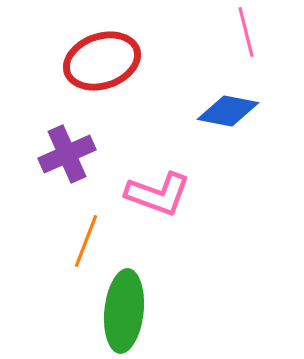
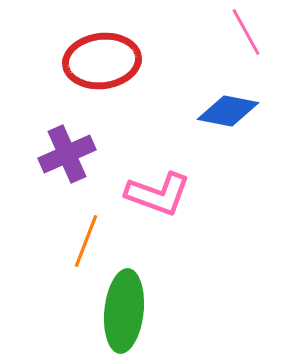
pink line: rotated 15 degrees counterclockwise
red ellipse: rotated 12 degrees clockwise
